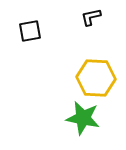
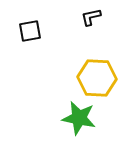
yellow hexagon: moved 1 px right
green star: moved 4 px left
